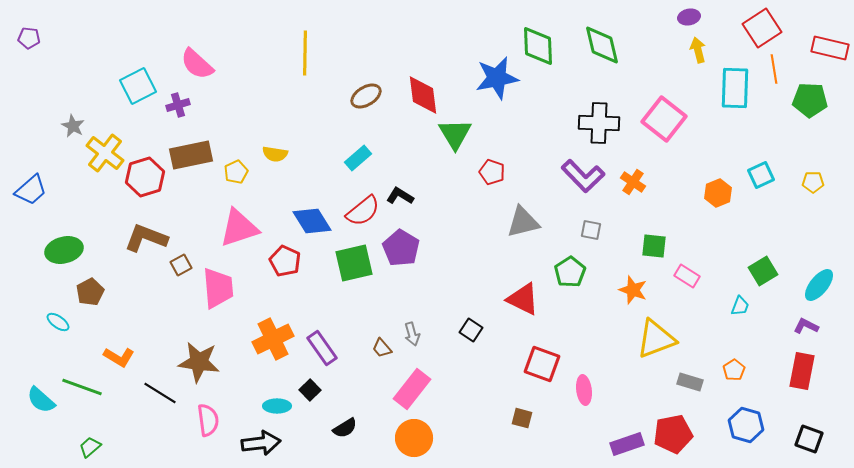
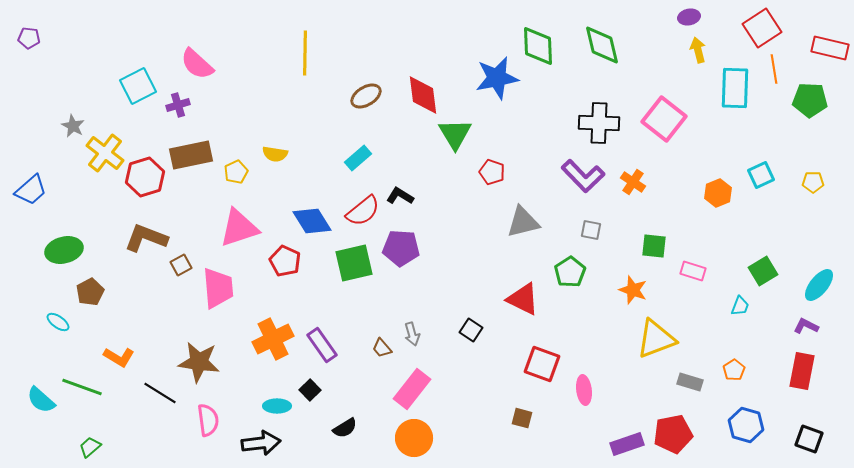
purple pentagon at (401, 248): rotated 27 degrees counterclockwise
pink rectangle at (687, 276): moved 6 px right, 5 px up; rotated 15 degrees counterclockwise
purple rectangle at (322, 348): moved 3 px up
